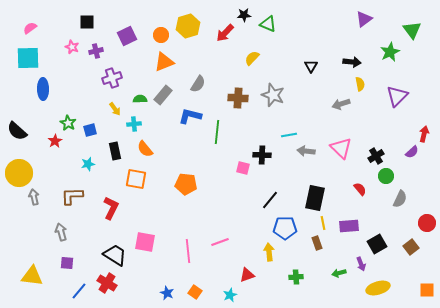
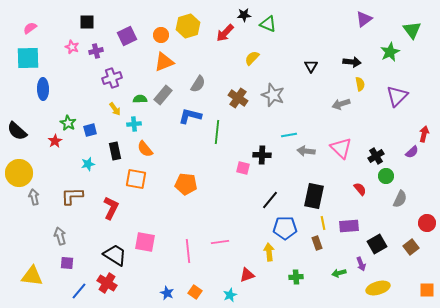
brown cross at (238, 98): rotated 30 degrees clockwise
black rectangle at (315, 198): moved 1 px left, 2 px up
gray arrow at (61, 232): moved 1 px left, 4 px down
pink line at (220, 242): rotated 12 degrees clockwise
